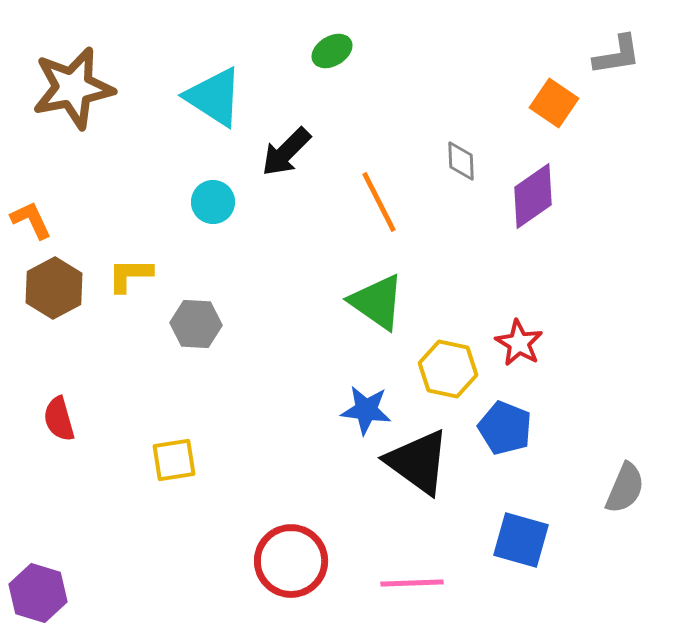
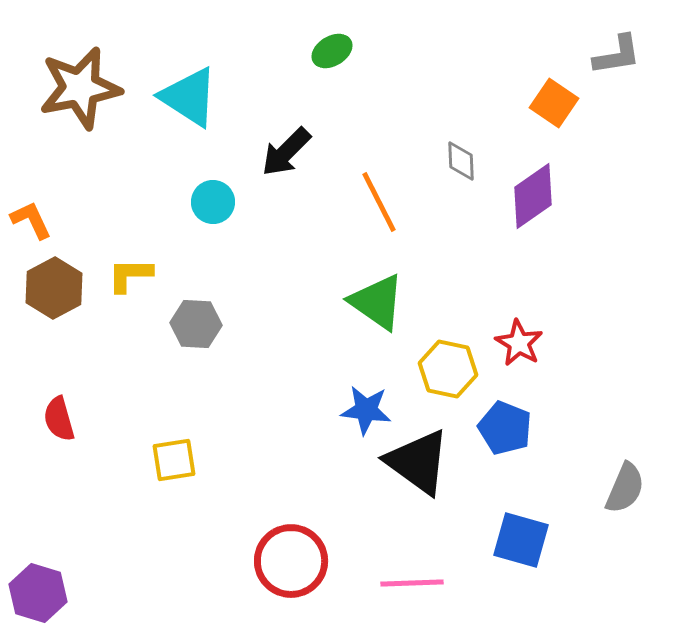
brown star: moved 7 px right
cyan triangle: moved 25 px left
